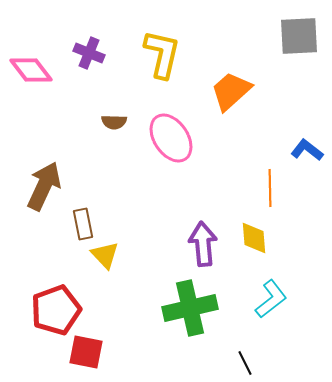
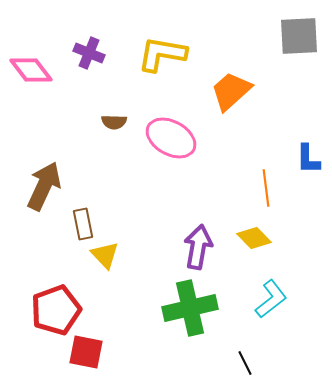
yellow L-shape: rotated 93 degrees counterclockwise
pink ellipse: rotated 27 degrees counterclockwise
blue L-shape: moved 1 px right, 9 px down; rotated 128 degrees counterclockwise
orange line: moved 4 px left; rotated 6 degrees counterclockwise
yellow diamond: rotated 40 degrees counterclockwise
purple arrow: moved 5 px left, 3 px down; rotated 15 degrees clockwise
